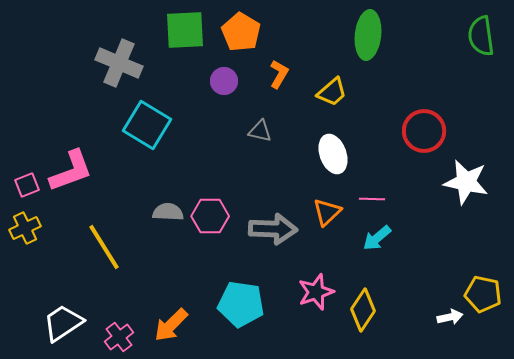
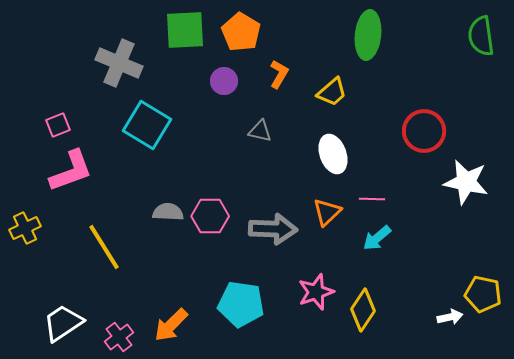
pink square: moved 31 px right, 60 px up
